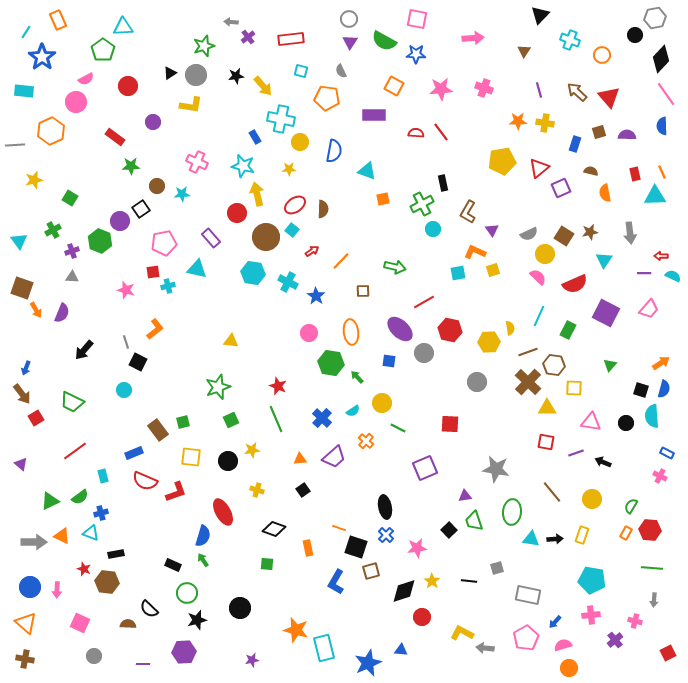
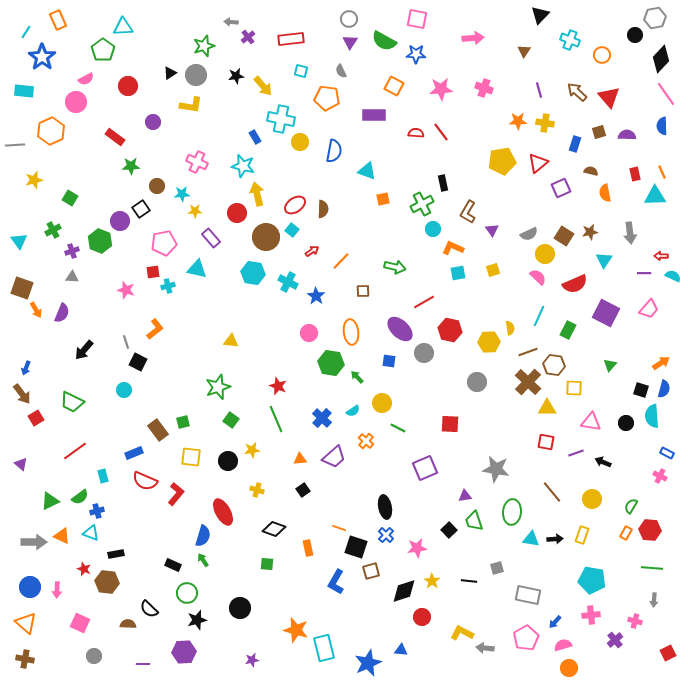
red triangle at (539, 168): moved 1 px left, 5 px up
yellow star at (289, 169): moved 94 px left, 42 px down
orange L-shape at (475, 252): moved 22 px left, 4 px up
green square at (231, 420): rotated 28 degrees counterclockwise
red L-shape at (176, 492): moved 2 px down; rotated 30 degrees counterclockwise
blue cross at (101, 513): moved 4 px left, 2 px up
